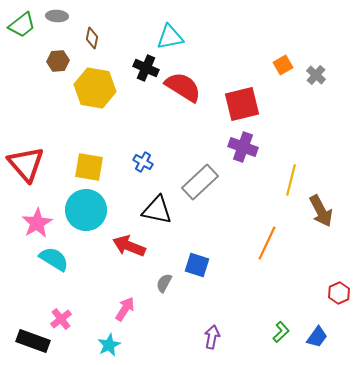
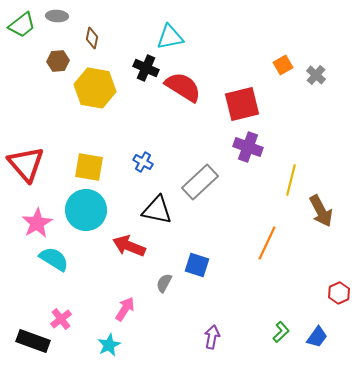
purple cross: moved 5 px right
